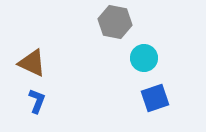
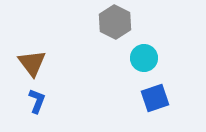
gray hexagon: rotated 16 degrees clockwise
brown triangle: rotated 28 degrees clockwise
